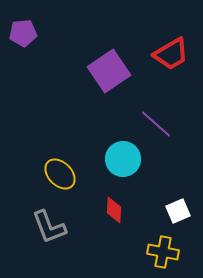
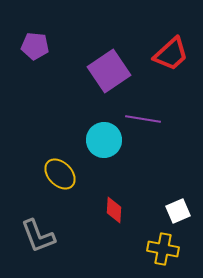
purple pentagon: moved 12 px right, 13 px down; rotated 12 degrees clockwise
red trapezoid: rotated 12 degrees counterclockwise
purple line: moved 13 px left, 5 px up; rotated 32 degrees counterclockwise
cyan circle: moved 19 px left, 19 px up
gray L-shape: moved 11 px left, 9 px down
yellow cross: moved 3 px up
